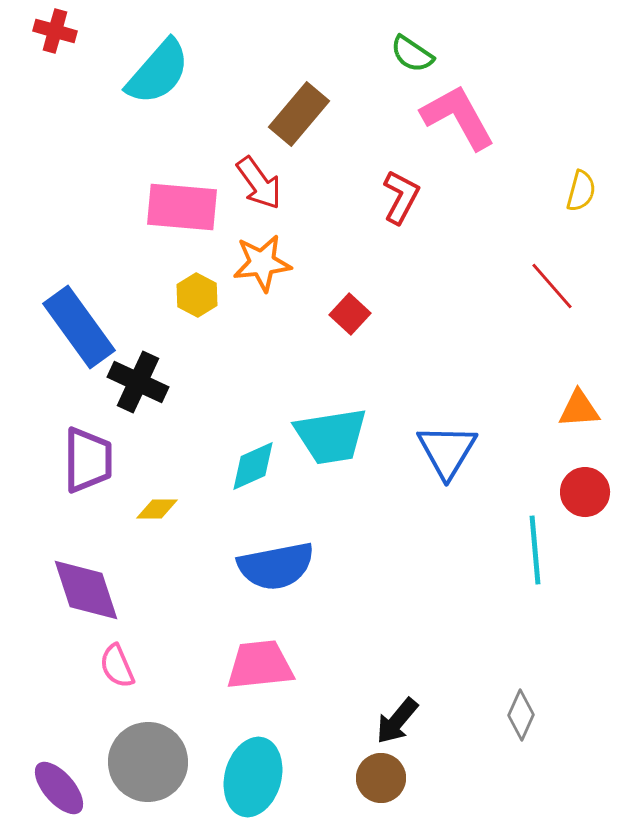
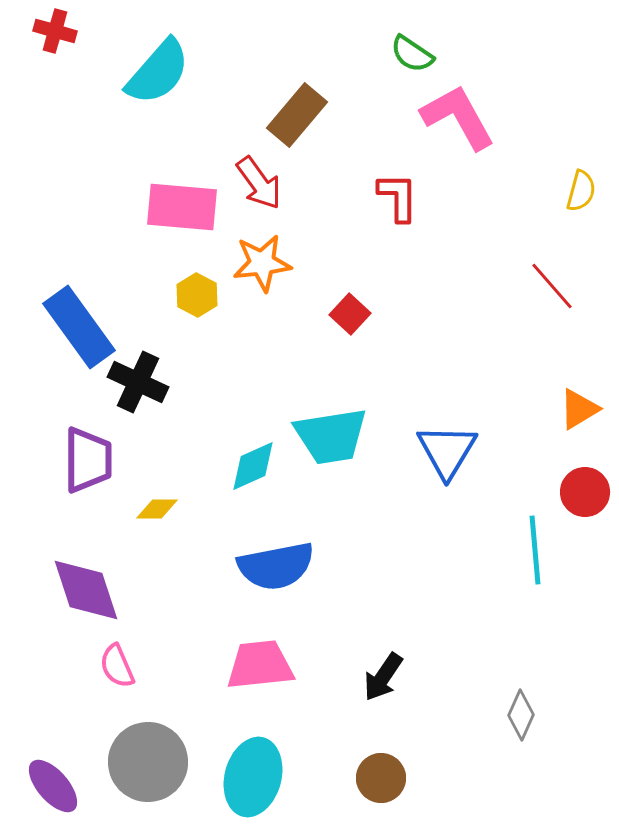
brown rectangle: moved 2 px left, 1 px down
red L-shape: moved 3 px left; rotated 28 degrees counterclockwise
orange triangle: rotated 27 degrees counterclockwise
black arrow: moved 14 px left, 44 px up; rotated 6 degrees counterclockwise
purple ellipse: moved 6 px left, 2 px up
